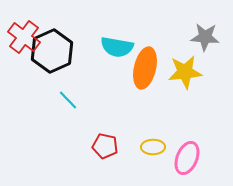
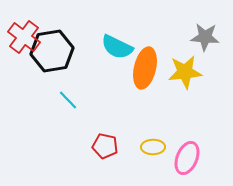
cyan semicircle: rotated 16 degrees clockwise
black hexagon: rotated 15 degrees clockwise
